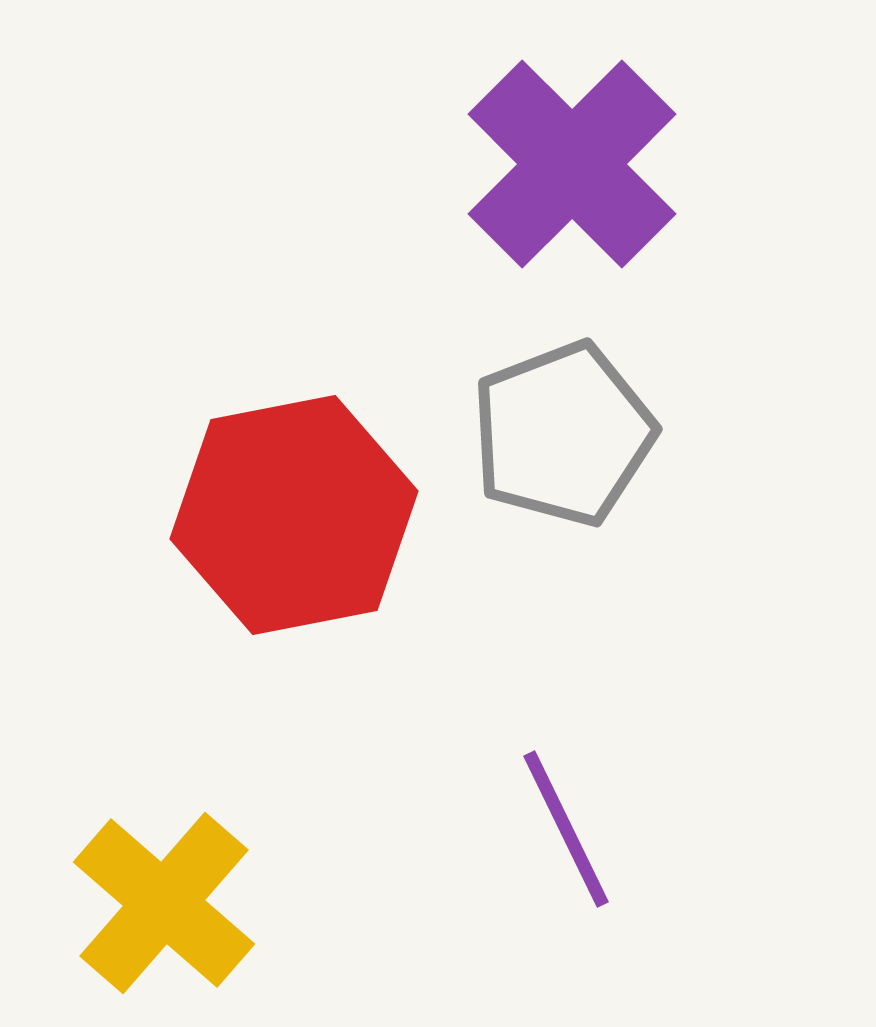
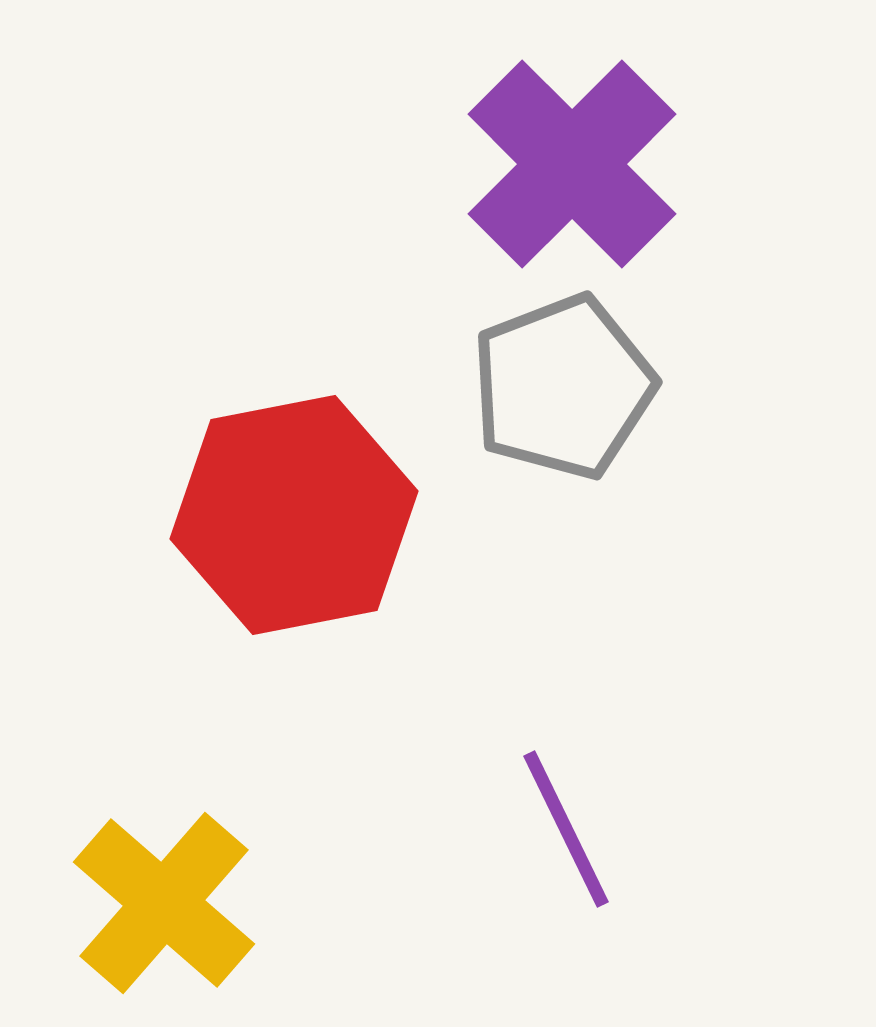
gray pentagon: moved 47 px up
